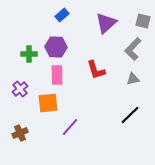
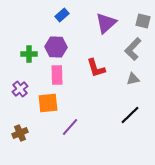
red L-shape: moved 2 px up
